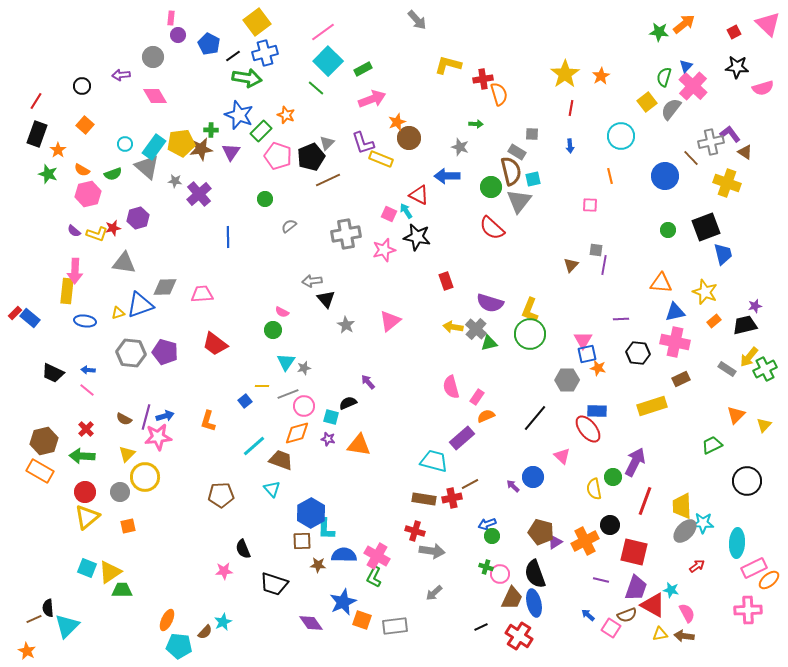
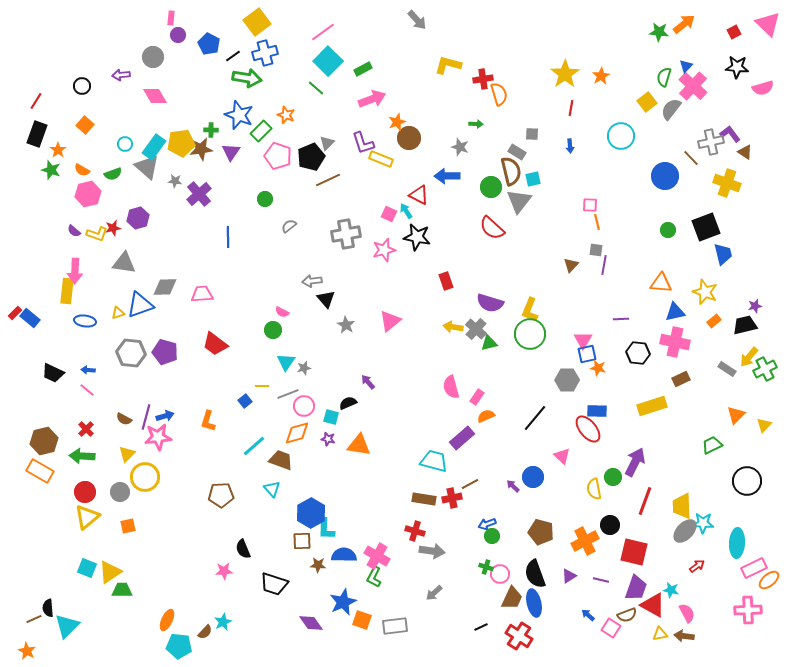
green star at (48, 174): moved 3 px right, 4 px up
orange line at (610, 176): moved 13 px left, 46 px down
purple triangle at (555, 542): moved 14 px right, 34 px down
